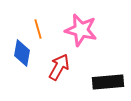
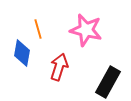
pink star: moved 5 px right
red arrow: rotated 12 degrees counterclockwise
black rectangle: rotated 56 degrees counterclockwise
